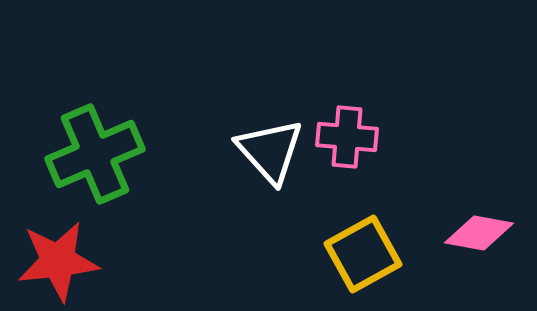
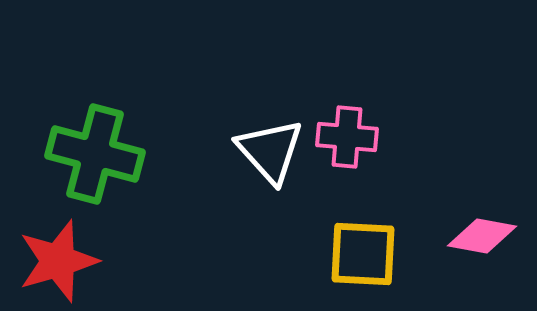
green cross: rotated 38 degrees clockwise
pink diamond: moved 3 px right, 3 px down
yellow square: rotated 32 degrees clockwise
red star: rotated 10 degrees counterclockwise
